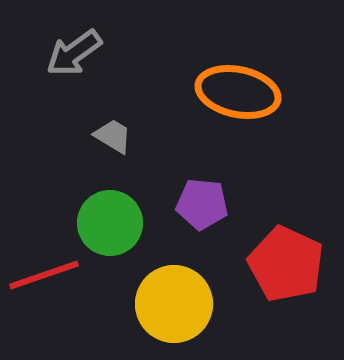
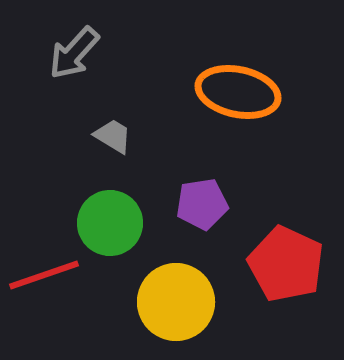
gray arrow: rotated 12 degrees counterclockwise
purple pentagon: rotated 15 degrees counterclockwise
yellow circle: moved 2 px right, 2 px up
